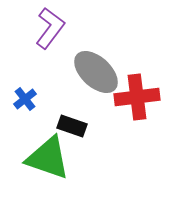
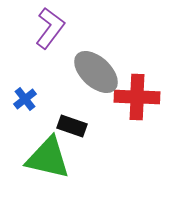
red cross: rotated 9 degrees clockwise
green triangle: rotated 6 degrees counterclockwise
